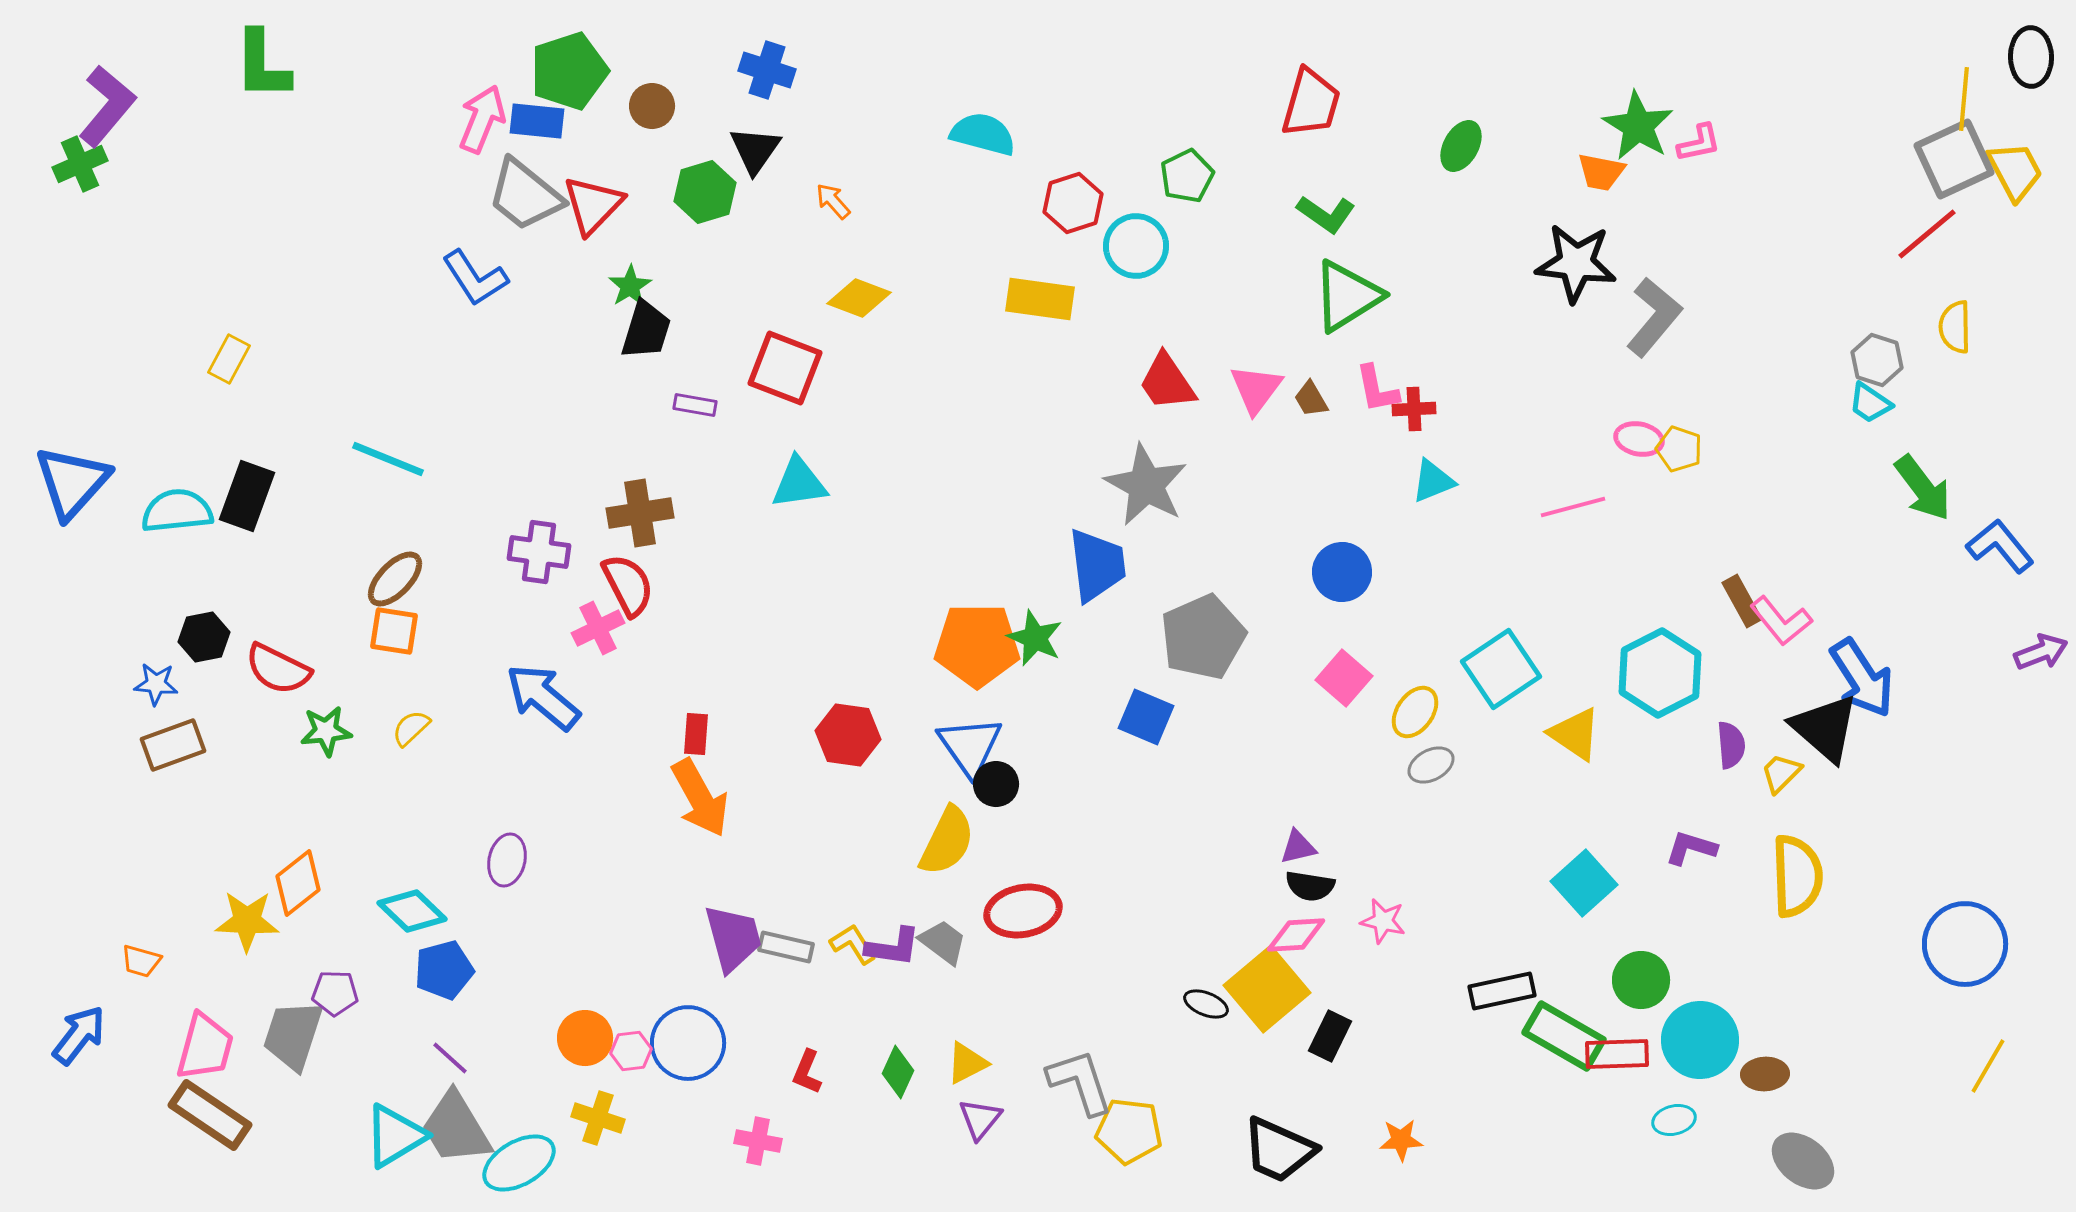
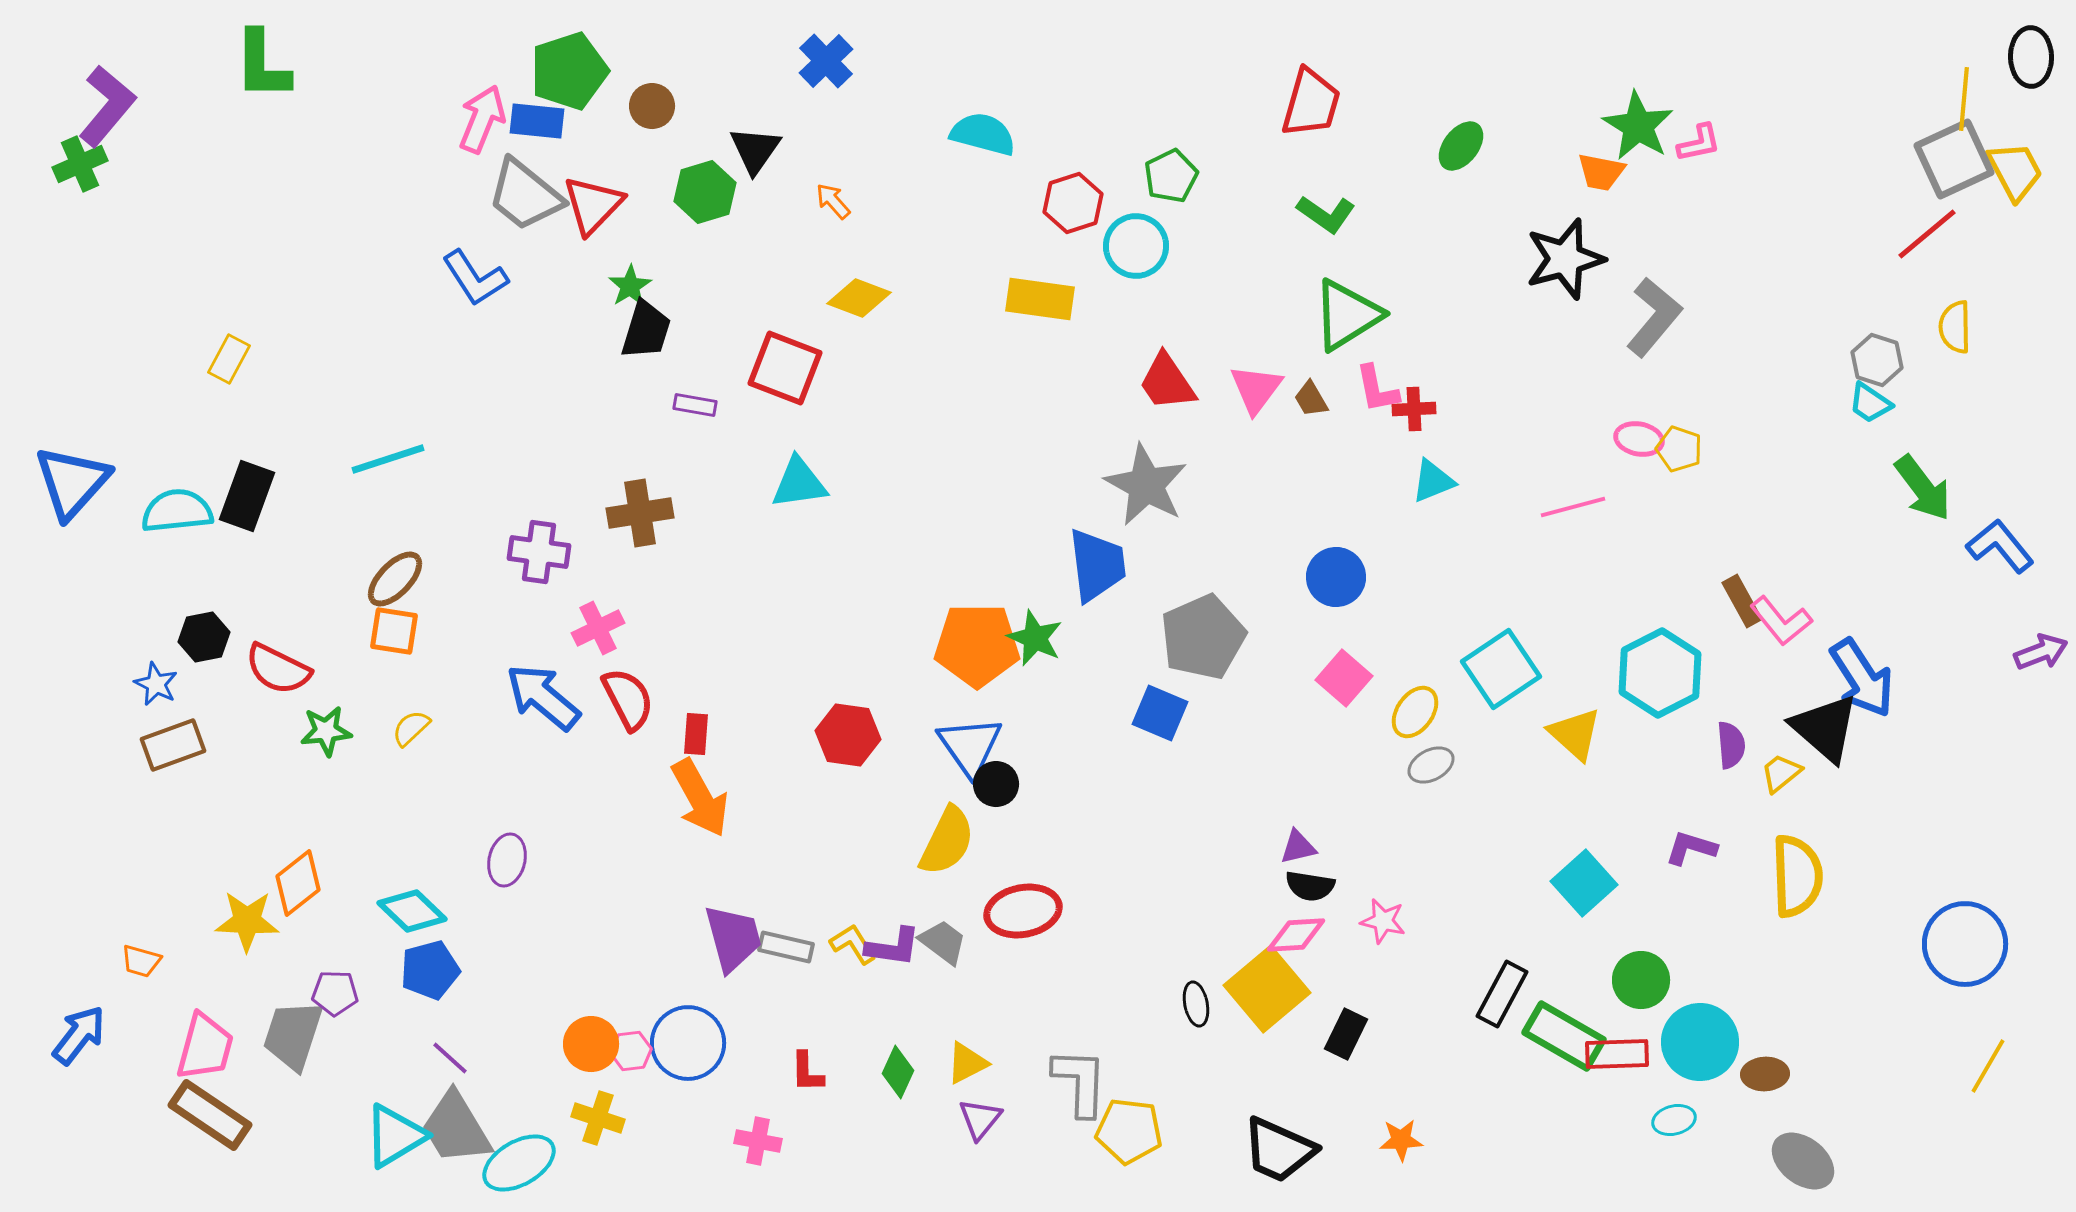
blue cross at (767, 70): moved 59 px right, 9 px up; rotated 28 degrees clockwise
green ellipse at (1461, 146): rotated 9 degrees clockwise
green pentagon at (1187, 176): moved 16 px left
black star at (1576, 263): moved 11 px left, 4 px up; rotated 22 degrees counterclockwise
green triangle at (1347, 296): moved 19 px down
cyan line at (388, 459): rotated 40 degrees counterclockwise
blue circle at (1342, 572): moved 6 px left, 5 px down
red semicircle at (628, 585): moved 114 px down
blue star at (156, 684): rotated 21 degrees clockwise
blue square at (1146, 717): moved 14 px right, 4 px up
yellow triangle at (1575, 734): rotated 8 degrees clockwise
yellow trapezoid at (1781, 773): rotated 6 degrees clockwise
blue pentagon at (444, 970): moved 14 px left
black rectangle at (1502, 991): moved 3 px down; rotated 50 degrees counterclockwise
black ellipse at (1206, 1004): moved 10 px left; rotated 57 degrees clockwise
black rectangle at (1330, 1036): moved 16 px right, 2 px up
orange circle at (585, 1038): moved 6 px right, 6 px down
cyan circle at (1700, 1040): moved 2 px down
red L-shape at (807, 1072): rotated 24 degrees counterclockwise
gray L-shape at (1080, 1082): rotated 20 degrees clockwise
